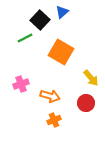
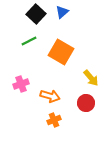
black square: moved 4 px left, 6 px up
green line: moved 4 px right, 3 px down
